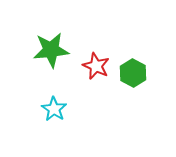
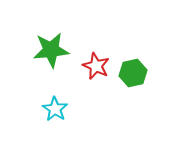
green hexagon: rotated 20 degrees clockwise
cyan star: moved 1 px right
